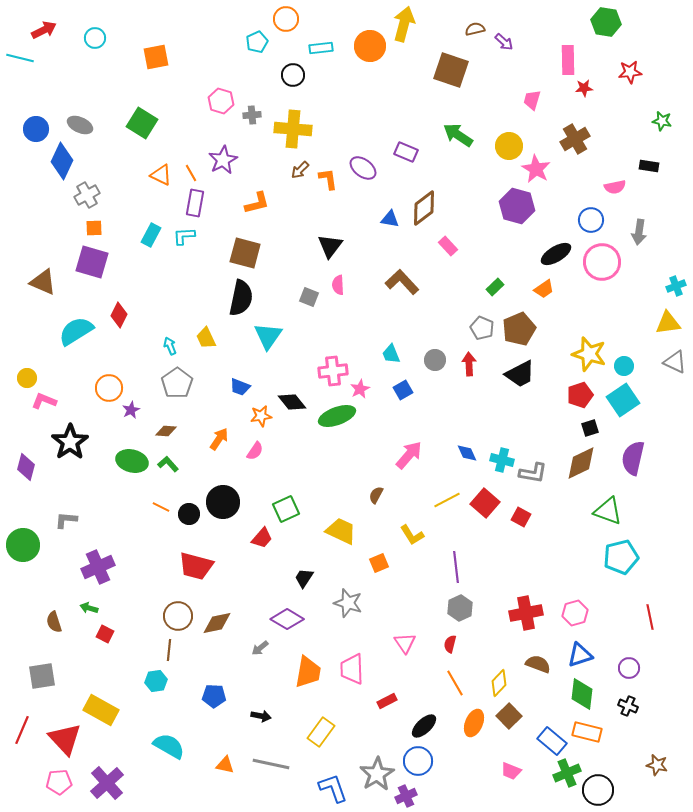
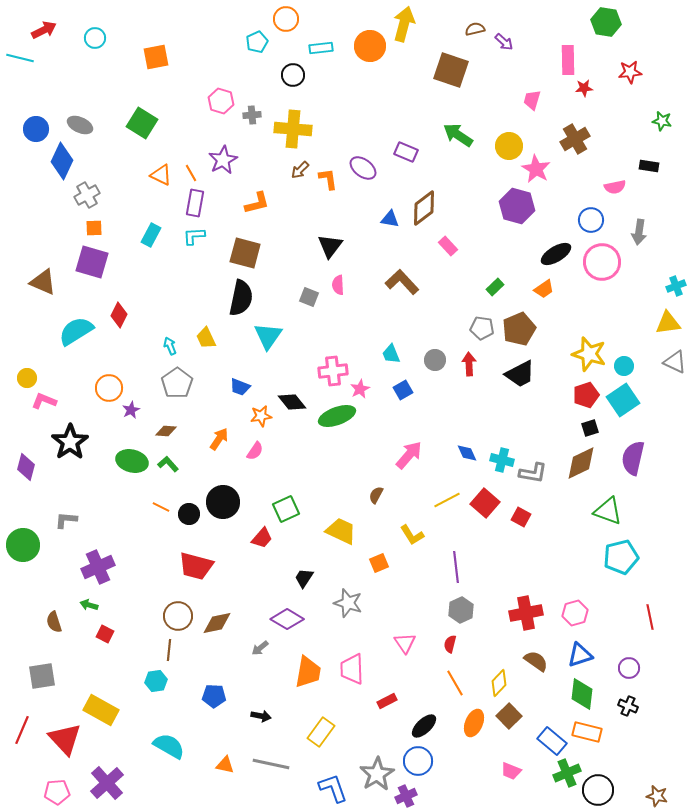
cyan L-shape at (184, 236): moved 10 px right
gray pentagon at (482, 328): rotated 15 degrees counterclockwise
red pentagon at (580, 395): moved 6 px right
green arrow at (89, 608): moved 3 px up
gray hexagon at (460, 608): moved 1 px right, 2 px down
brown semicircle at (538, 664): moved 2 px left, 3 px up; rotated 15 degrees clockwise
brown star at (657, 765): moved 31 px down
pink pentagon at (59, 782): moved 2 px left, 10 px down
